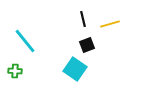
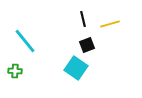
cyan square: moved 1 px right, 1 px up
